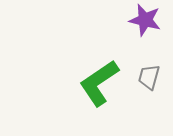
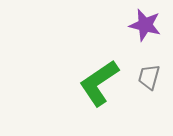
purple star: moved 5 px down
